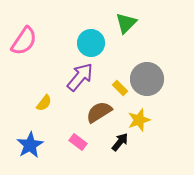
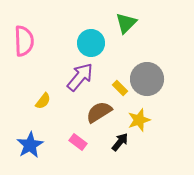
pink semicircle: rotated 36 degrees counterclockwise
yellow semicircle: moved 1 px left, 2 px up
